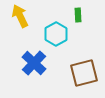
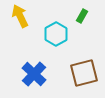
green rectangle: moved 4 px right, 1 px down; rotated 32 degrees clockwise
blue cross: moved 11 px down
